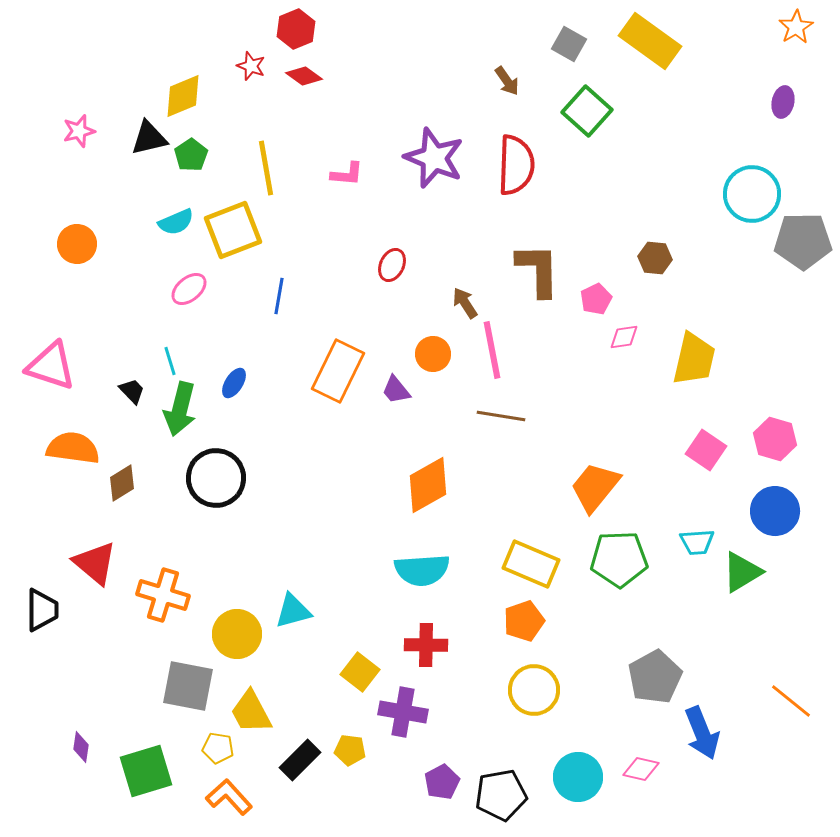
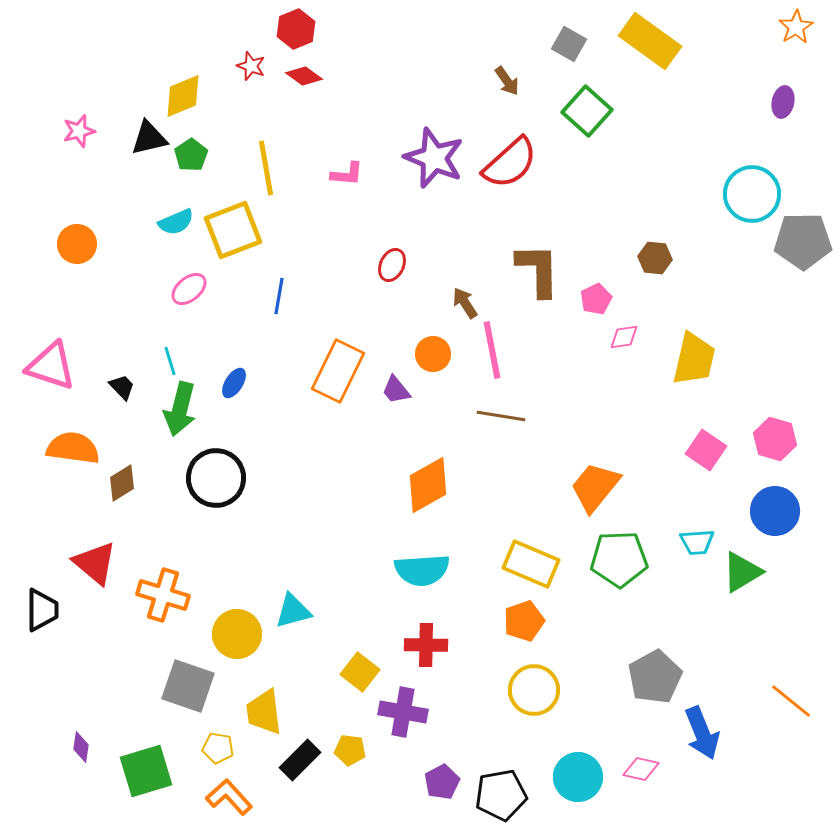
red semicircle at (516, 165): moved 6 px left, 2 px up; rotated 46 degrees clockwise
black trapezoid at (132, 391): moved 10 px left, 4 px up
gray square at (188, 686): rotated 8 degrees clockwise
yellow trapezoid at (251, 712): moved 13 px right; rotated 21 degrees clockwise
